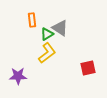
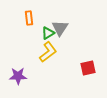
orange rectangle: moved 3 px left, 2 px up
gray triangle: rotated 30 degrees clockwise
green triangle: moved 1 px right, 1 px up
yellow L-shape: moved 1 px right, 1 px up
